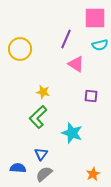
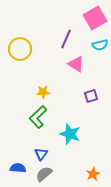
pink square: rotated 30 degrees counterclockwise
yellow star: rotated 16 degrees counterclockwise
purple square: rotated 24 degrees counterclockwise
cyan star: moved 2 px left, 1 px down
